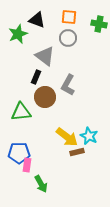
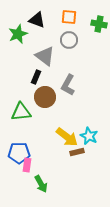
gray circle: moved 1 px right, 2 px down
